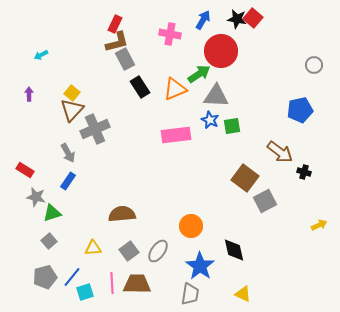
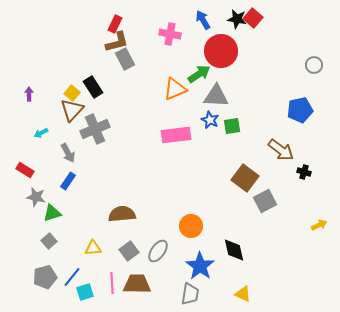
blue arrow at (203, 20): rotated 60 degrees counterclockwise
cyan arrow at (41, 55): moved 78 px down
black rectangle at (140, 87): moved 47 px left
brown arrow at (280, 152): moved 1 px right, 2 px up
